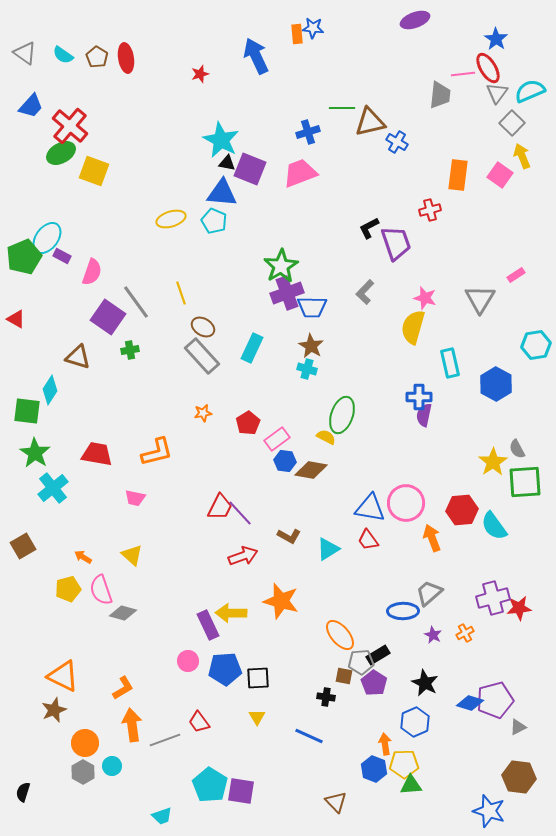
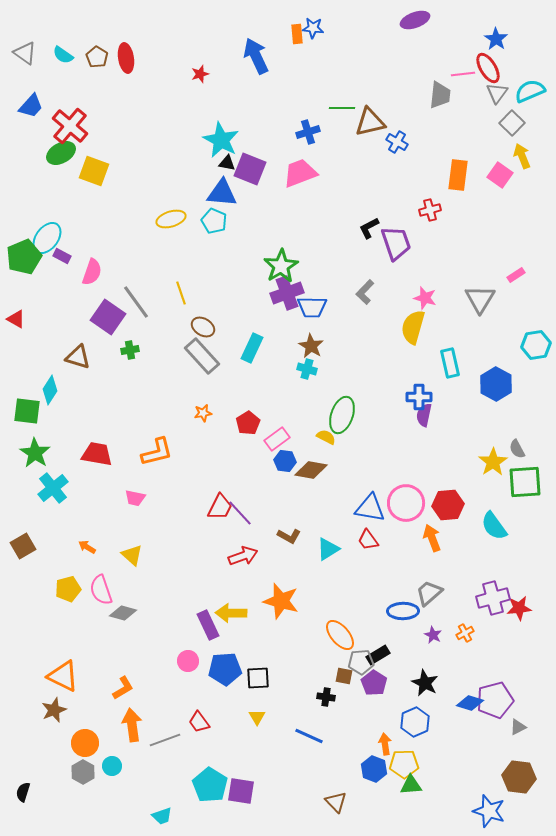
red hexagon at (462, 510): moved 14 px left, 5 px up
orange arrow at (83, 557): moved 4 px right, 10 px up
